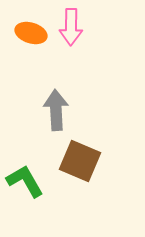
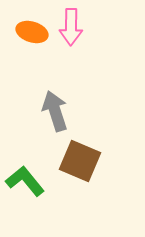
orange ellipse: moved 1 px right, 1 px up
gray arrow: moved 1 px left, 1 px down; rotated 15 degrees counterclockwise
green L-shape: rotated 9 degrees counterclockwise
